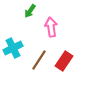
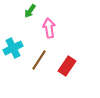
pink arrow: moved 2 px left, 1 px down
red rectangle: moved 3 px right, 5 px down
